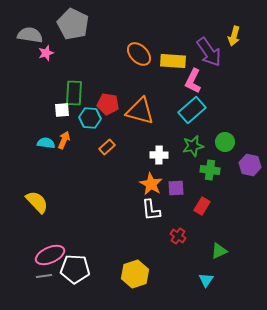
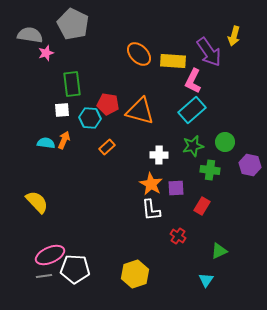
green rectangle: moved 2 px left, 9 px up; rotated 10 degrees counterclockwise
